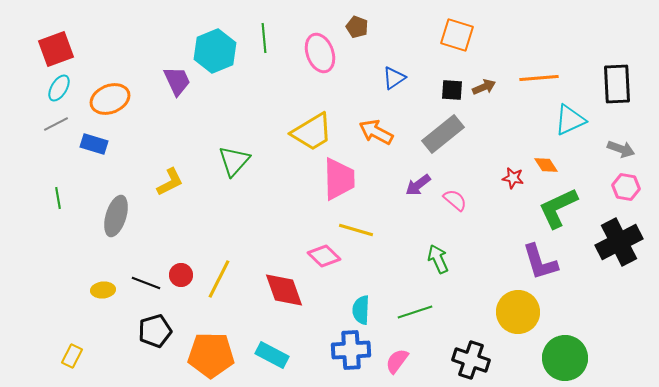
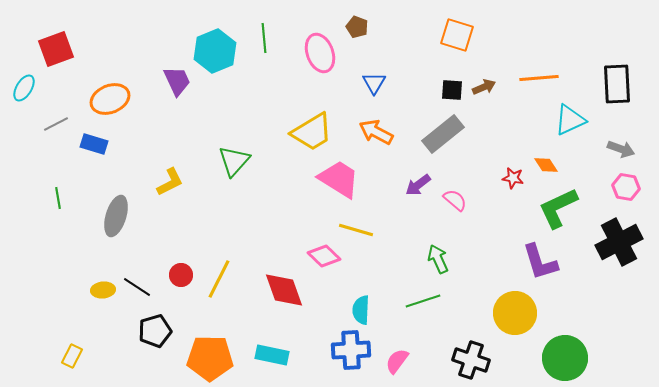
blue triangle at (394, 78): moved 20 px left, 5 px down; rotated 25 degrees counterclockwise
cyan ellipse at (59, 88): moved 35 px left
pink trapezoid at (339, 179): rotated 57 degrees counterclockwise
black line at (146, 283): moved 9 px left, 4 px down; rotated 12 degrees clockwise
green line at (415, 312): moved 8 px right, 11 px up
yellow circle at (518, 312): moved 3 px left, 1 px down
orange pentagon at (211, 355): moved 1 px left, 3 px down
cyan rectangle at (272, 355): rotated 16 degrees counterclockwise
